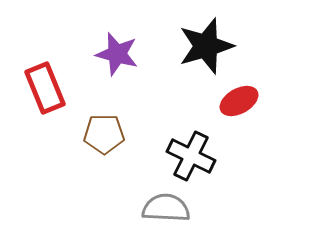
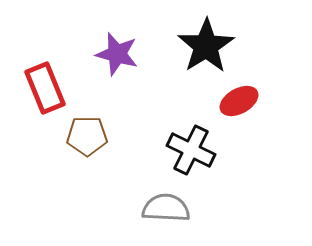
black star: rotated 16 degrees counterclockwise
brown pentagon: moved 17 px left, 2 px down
black cross: moved 6 px up
